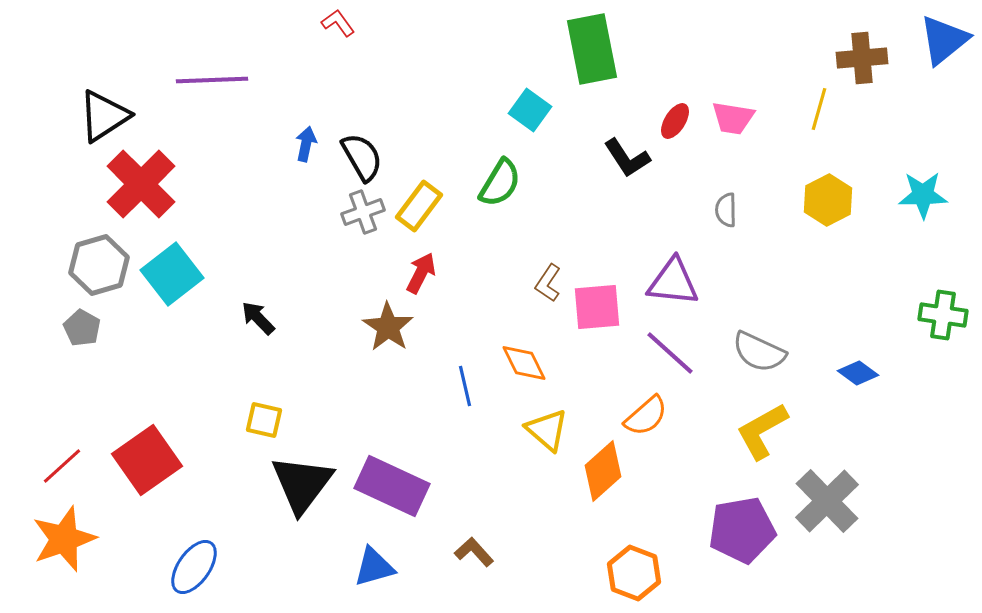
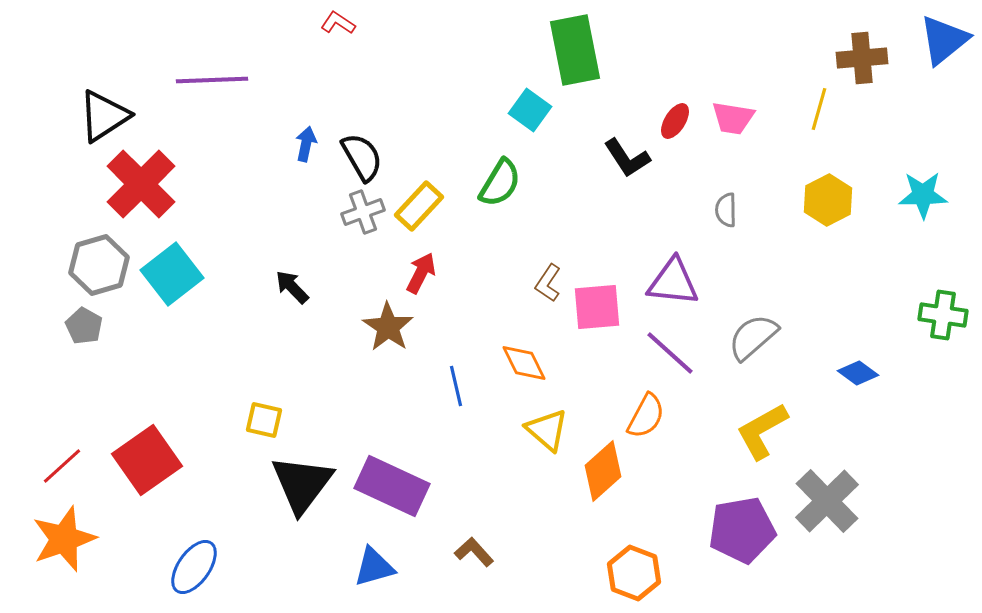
red L-shape at (338, 23): rotated 20 degrees counterclockwise
green rectangle at (592, 49): moved 17 px left, 1 px down
yellow rectangle at (419, 206): rotated 6 degrees clockwise
black arrow at (258, 318): moved 34 px right, 31 px up
gray pentagon at (82, 328): moved 2 px right, 2 px up
gray semicircle at (759, 352): moved 6 px left, 15 px up; rotated 114 degrees clockwise
blue line at (465, 386): moved 9 px left
orange semicircle at (646, 416): rotated 21 degrees counterclockwise
